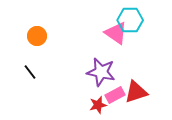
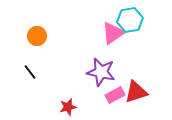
cyan hexagon: rotated 10 degrees counterclockwise
pink triangle: moved 3 px left; rotated 50 degrees clockwise
red star: moved 30 px left, 2 px down
